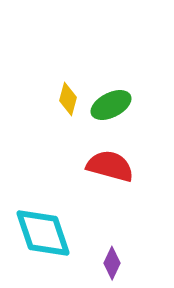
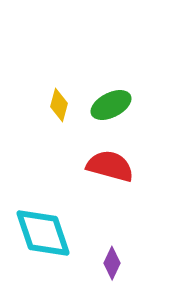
yellow diamond: moved 9 px left, 6 px down
